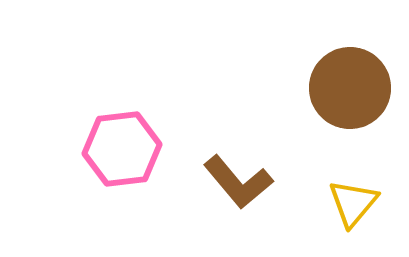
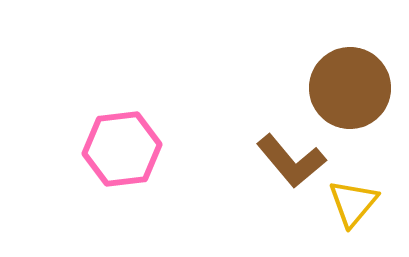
brown L-shape: moved 53 px right, 21 px up
